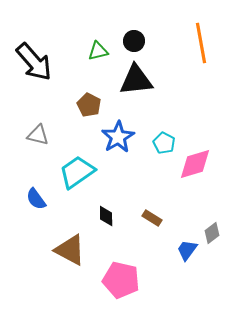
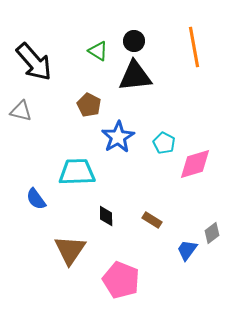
orange line: moved 7 px left, 4 px down
green triangle: rotated 45 degrees clockwise
black triangle: moved 1 px left, 4 px up
gray triangle: moved 17 px left, 24 px up
cyan trapezoid: rotated 33 degrees clockwise
brown rectangle: moved 2 px down
brown triangle: rotated 36 degrees clockwise
pink pentagon: rotated 9 degrees clockwise
